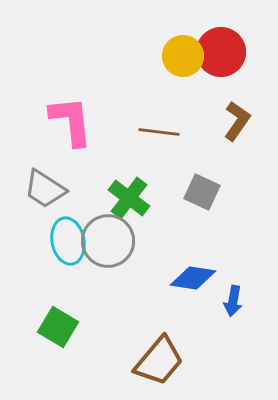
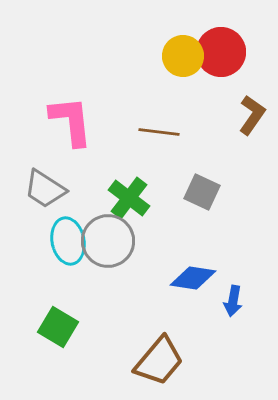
brown L-shape: moved 15 px right, 6 px up
